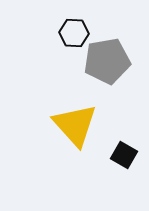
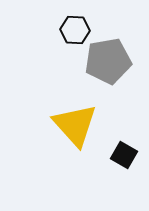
black hexagon: moved 1 px right, 3 px up
gray pentagon: moved 1 px right
